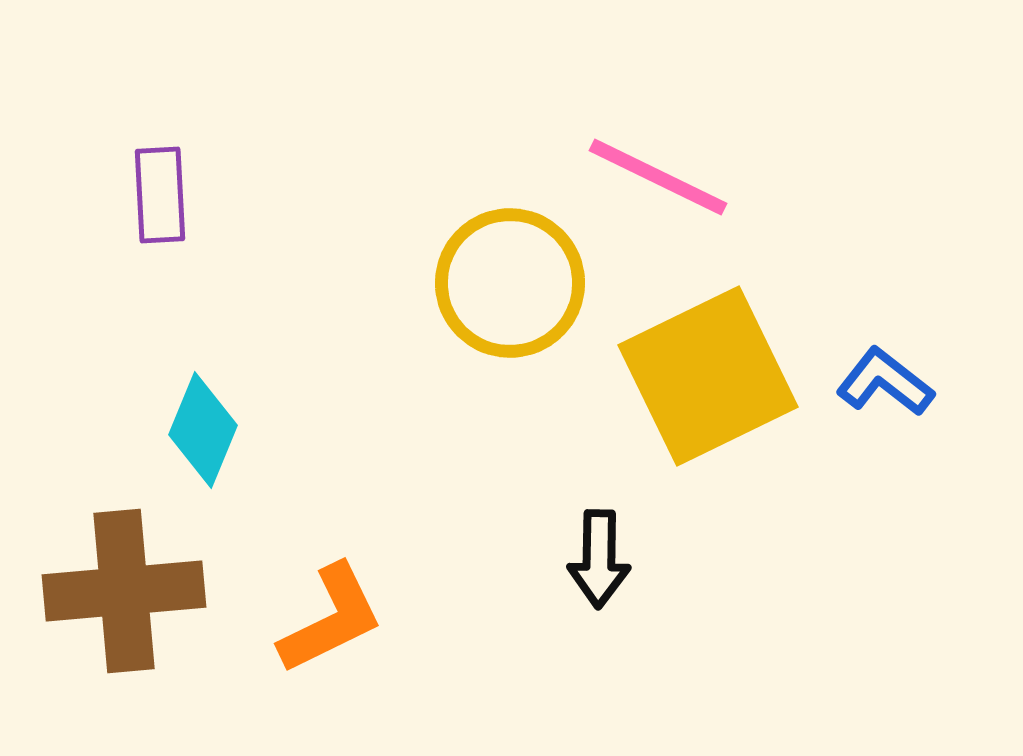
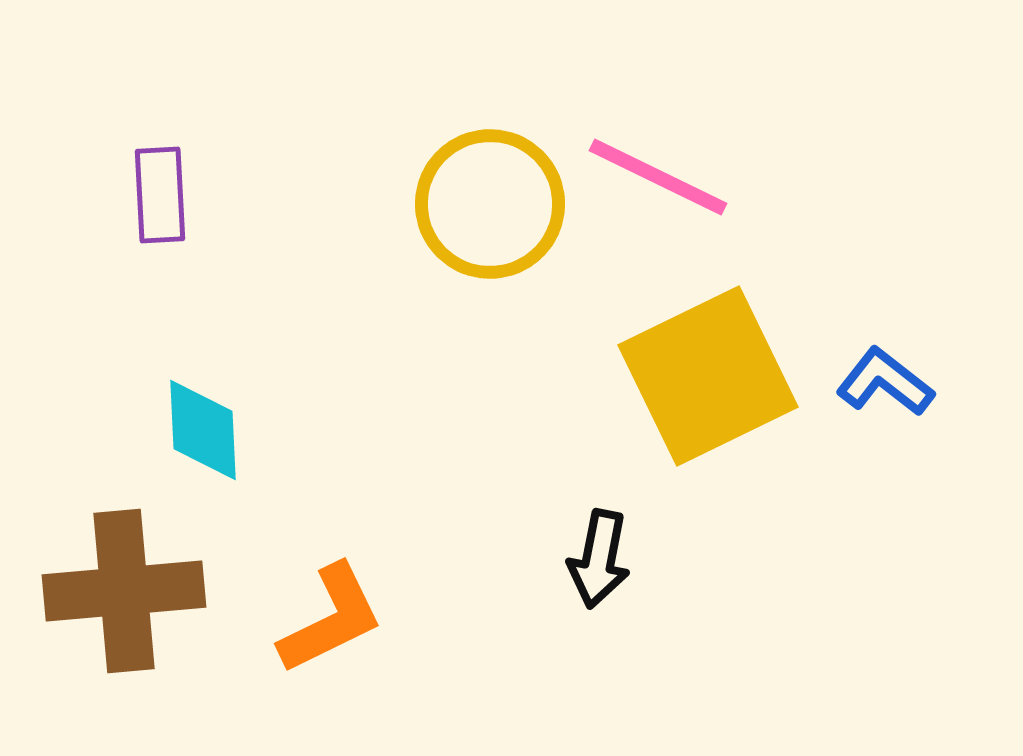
yellow circle: moved 20 px left, 79 px up
cyan diamond: rotated 25 degrees counterclockwise
black arrow: rotated 10 degrees clockwise
